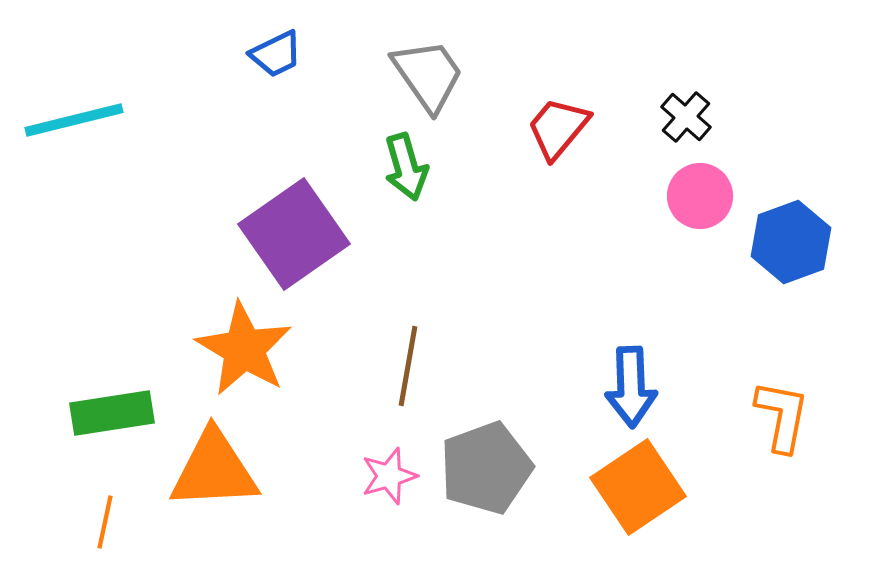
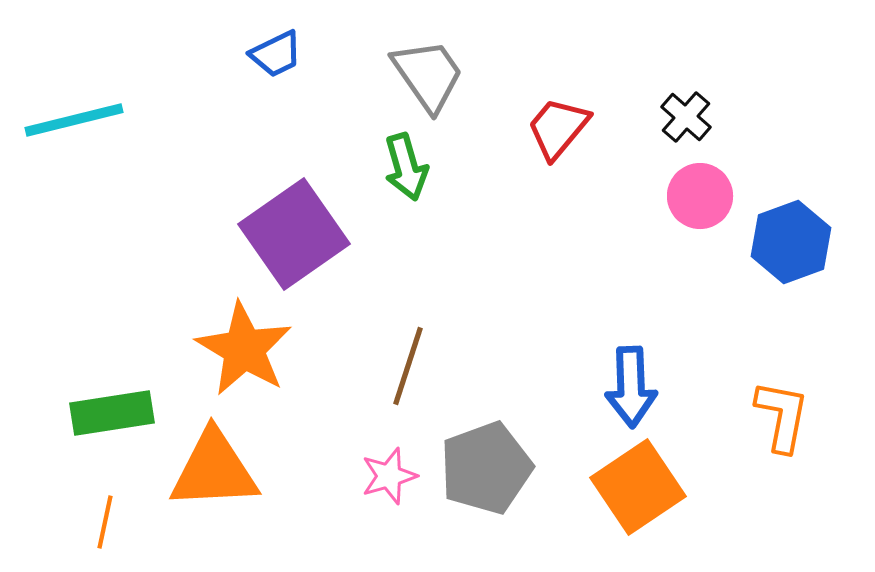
brown line: rotated 8 degrees clockwise
